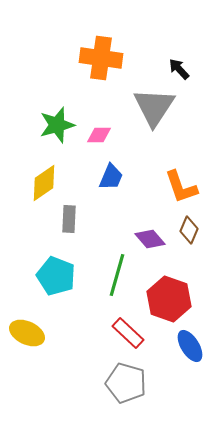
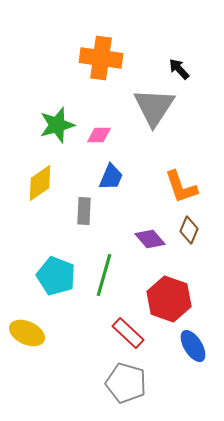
yellow diamond: moved 4 px left
gray rectangle: moved 15 px right, 8 px up
green line: moved 13 px left
blue ellipse: moved 3 px right
